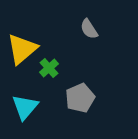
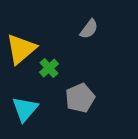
gray semicircle: rotated 110 degrees counterclockwise
yellow triangle: moved 1 px left
cyan triangle: moved 2 px down
